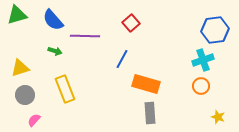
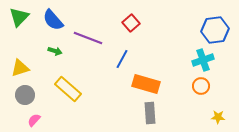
green triangle: moved 2 px right, 2 px down; rotated 30 degrees counterclockwise
purple line: moved 3 px right, 2 px down; rotated 20 degrees clockwise
yellow rectangle: moved 3 px right; rotated 28 degrees counterclockwise
yellow star: rotated 16 degrees counterclockwise
